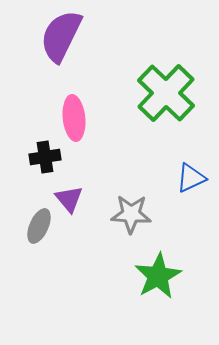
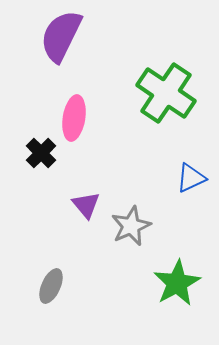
green cross: rotated 10 degrees counterclockwise
pink ellipse: rotated 15 degrees clockwise
black cross: moved 4 px left, 4 px up; rotated 36 degrees counterclockwise
purple triangle: moved 17 px right, 6 px down
gray star: moved 12 px down; rotated 27 degrees counterclockwise
gray ellipse: moved 12 px right, 60 px down
green star: moved 19 px right, 7 px down
